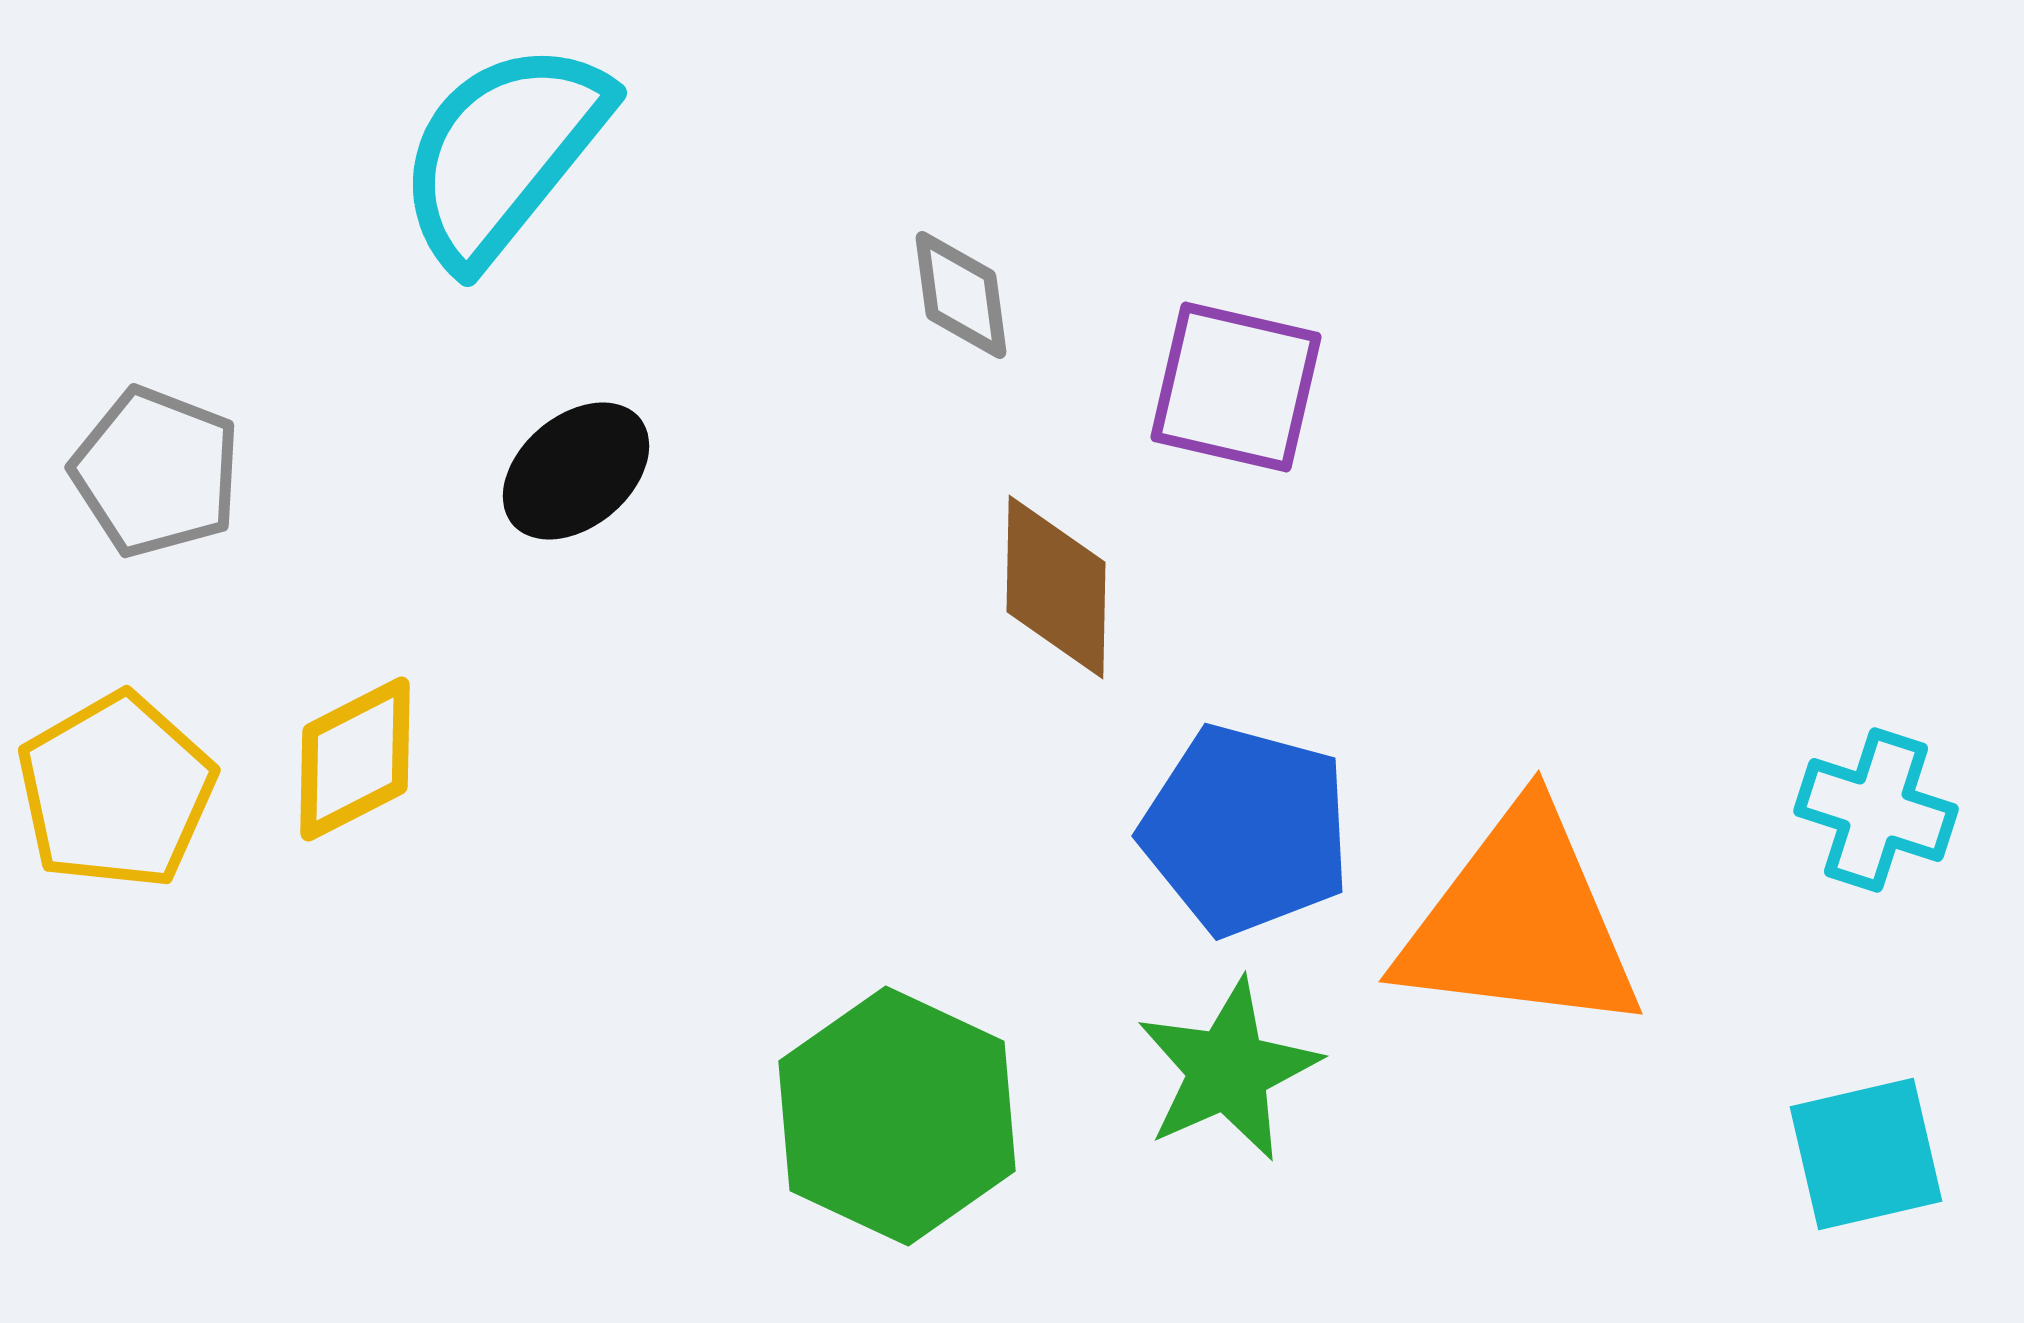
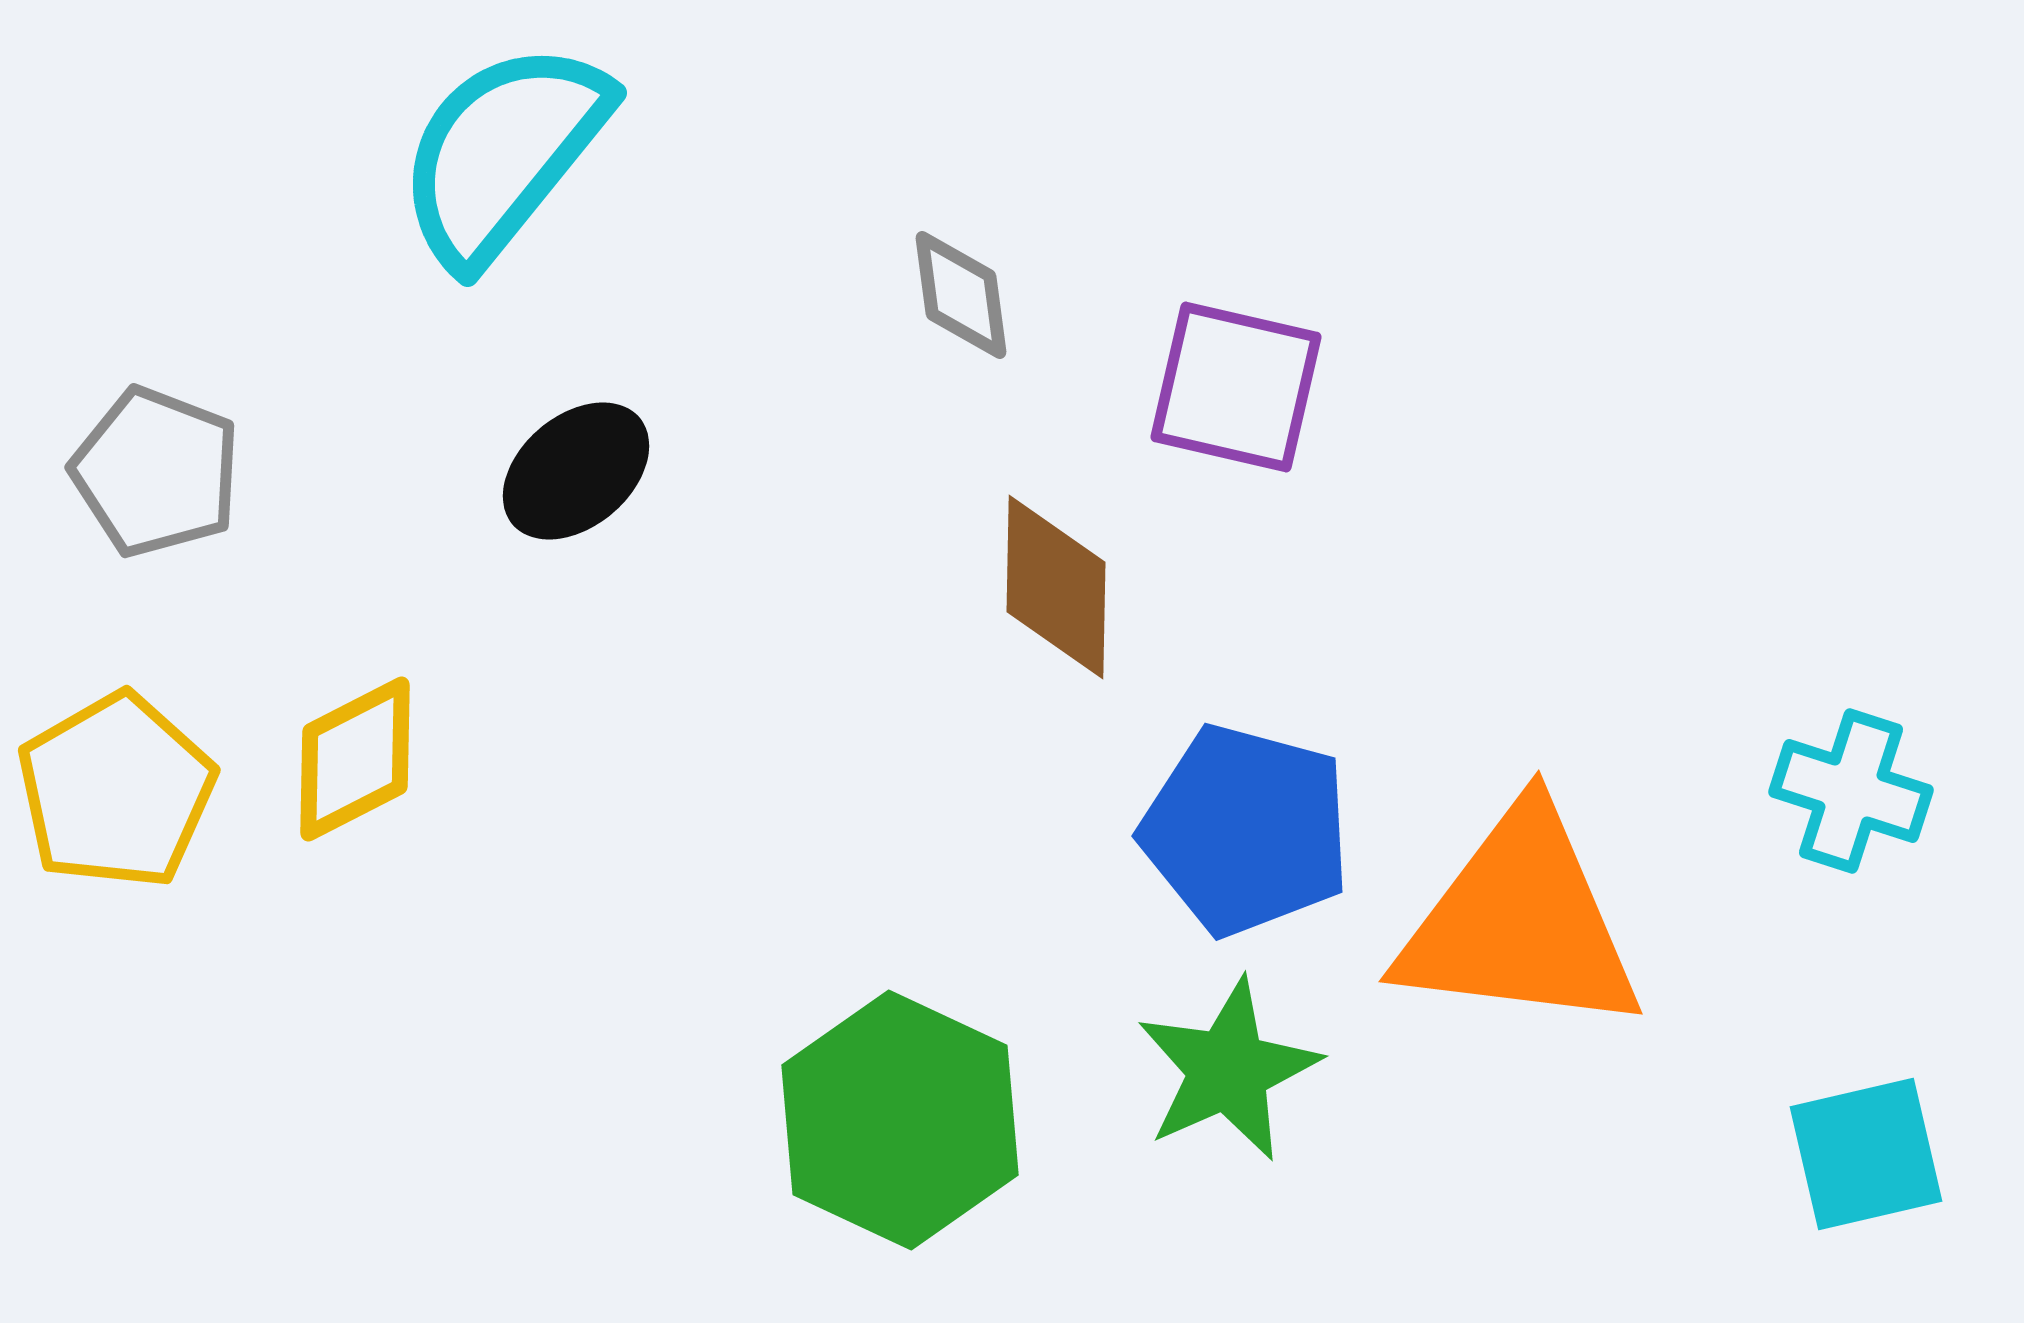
cyan cross: moved 25 px left, 19 px up
green hexagon: moved 3 px right, 4 px down
